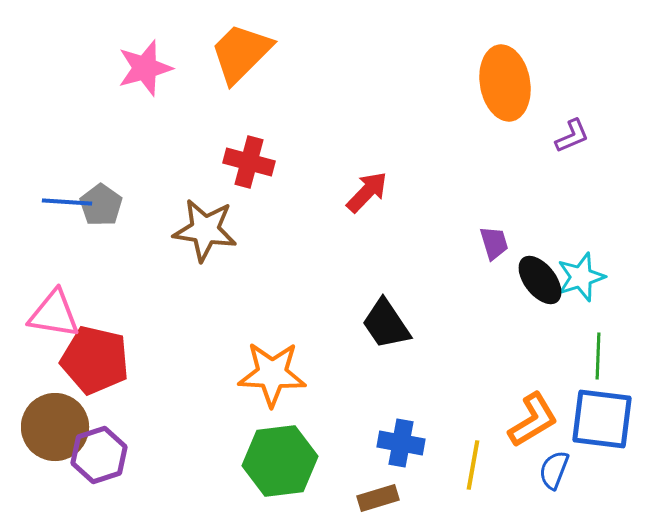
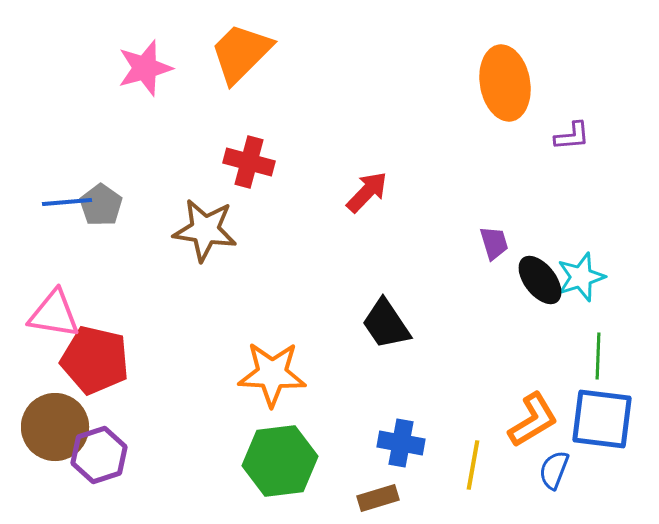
purple L-shape: rotated 18 degrees clockwise
blue line: rotated 9 degrees counterclockwise
